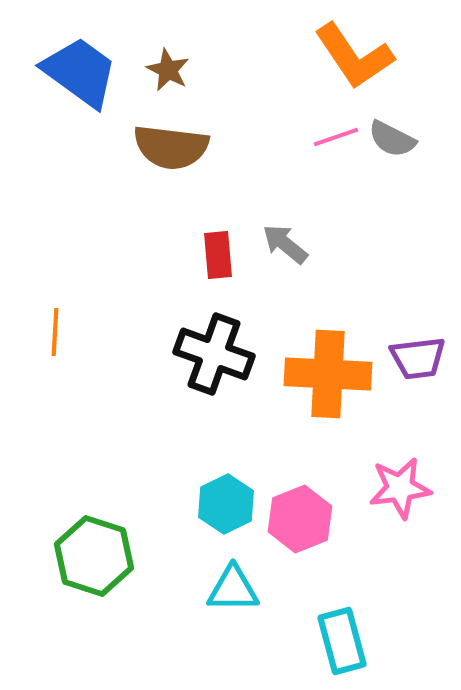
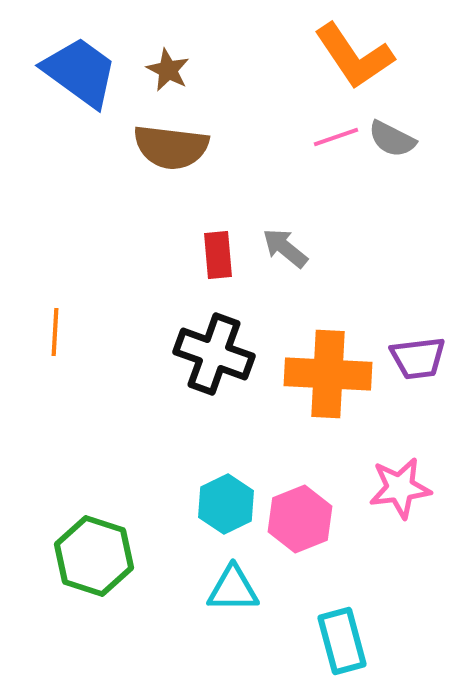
gray arrow: moved 4 px down
